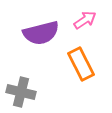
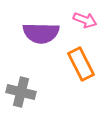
pink arrow: rotated 55 degrees clockwise
purple semicircle: rotated 15 degrees clockwise
